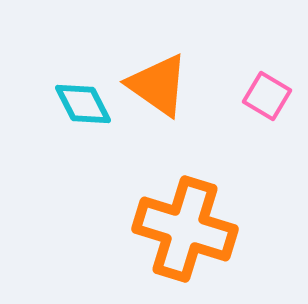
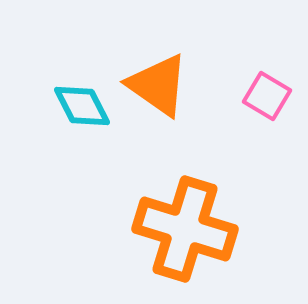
cyan diamond: moved 1 px left, 2 px down
